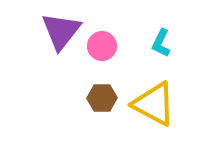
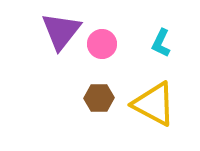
pink circle: moved 2 px up
brown hexagon: moved 3 px left
